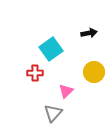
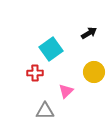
black arrow: rotated 21 degrees counterclockwise
gray triangle: moved 8 px left, 2 px up; rotated 48 degrees clockwise
